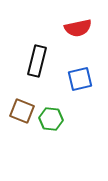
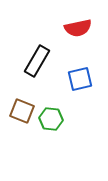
black rectangle: rotated 16 degrees clockwise
